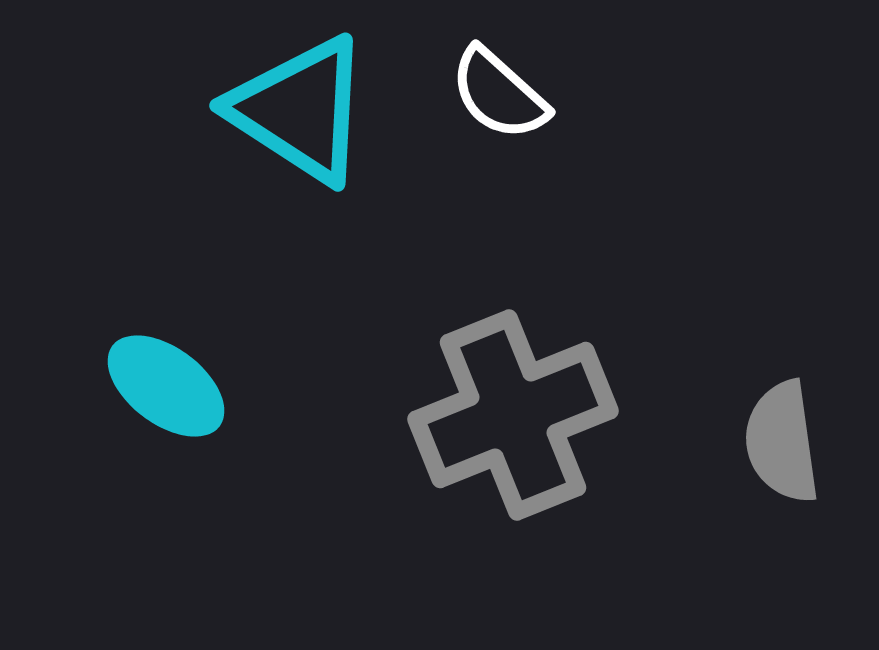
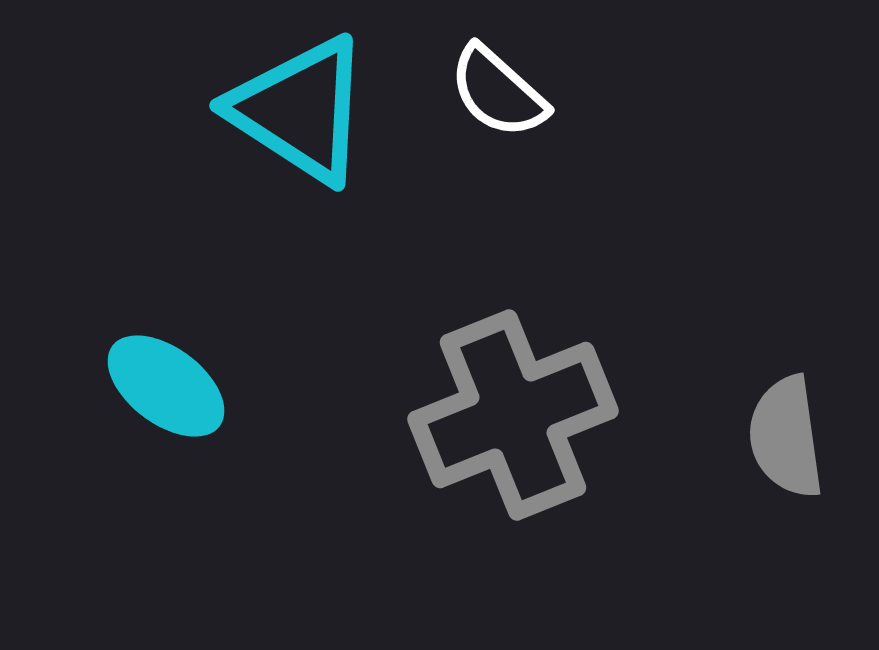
white semicircle: moved 1 px left, 2 px up
gray semicircle: moved 4 px right, 5 px up
